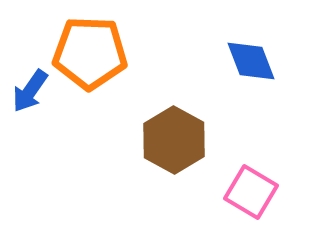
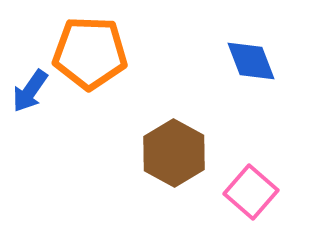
brown hexagon: moved 13 px down
pink square: rotated 10 degrees clockwise
